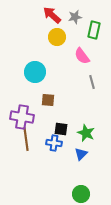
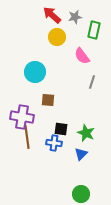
gray line: rotated 32 degrees clockwise
brown line: moved 1 px right, 2 px up
